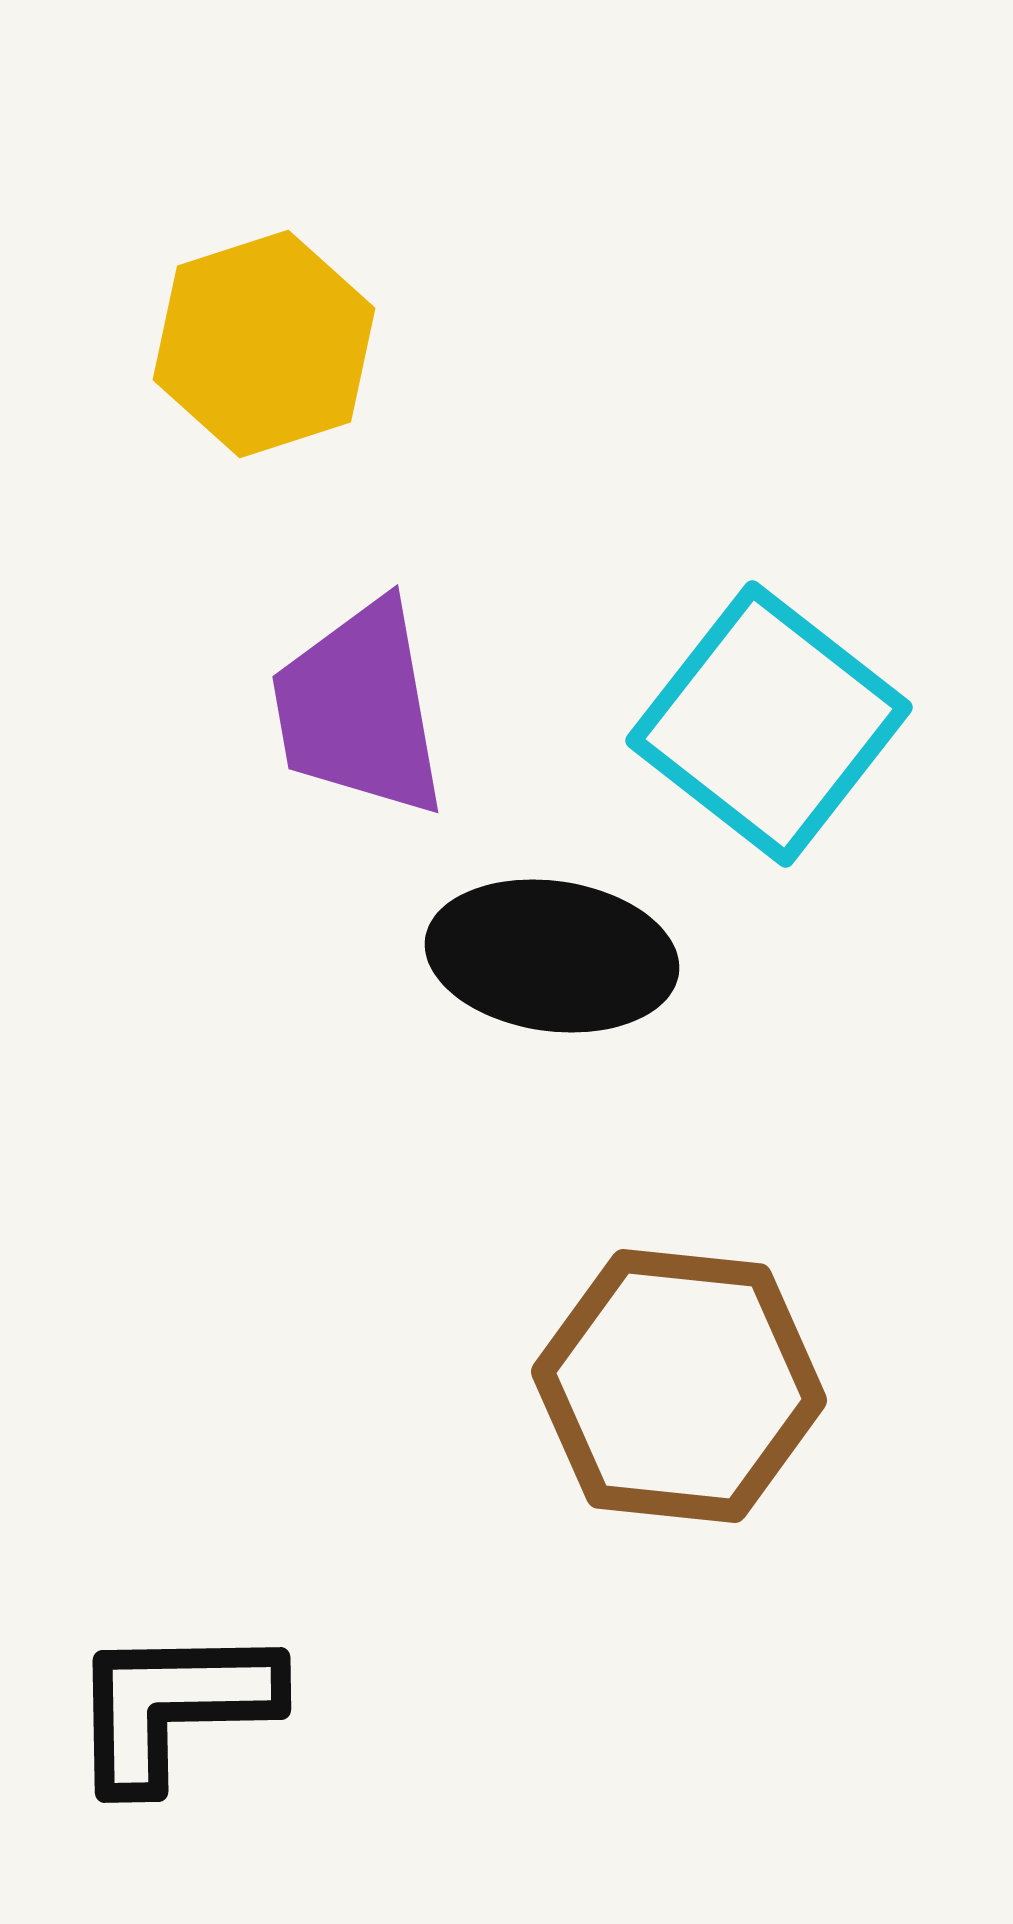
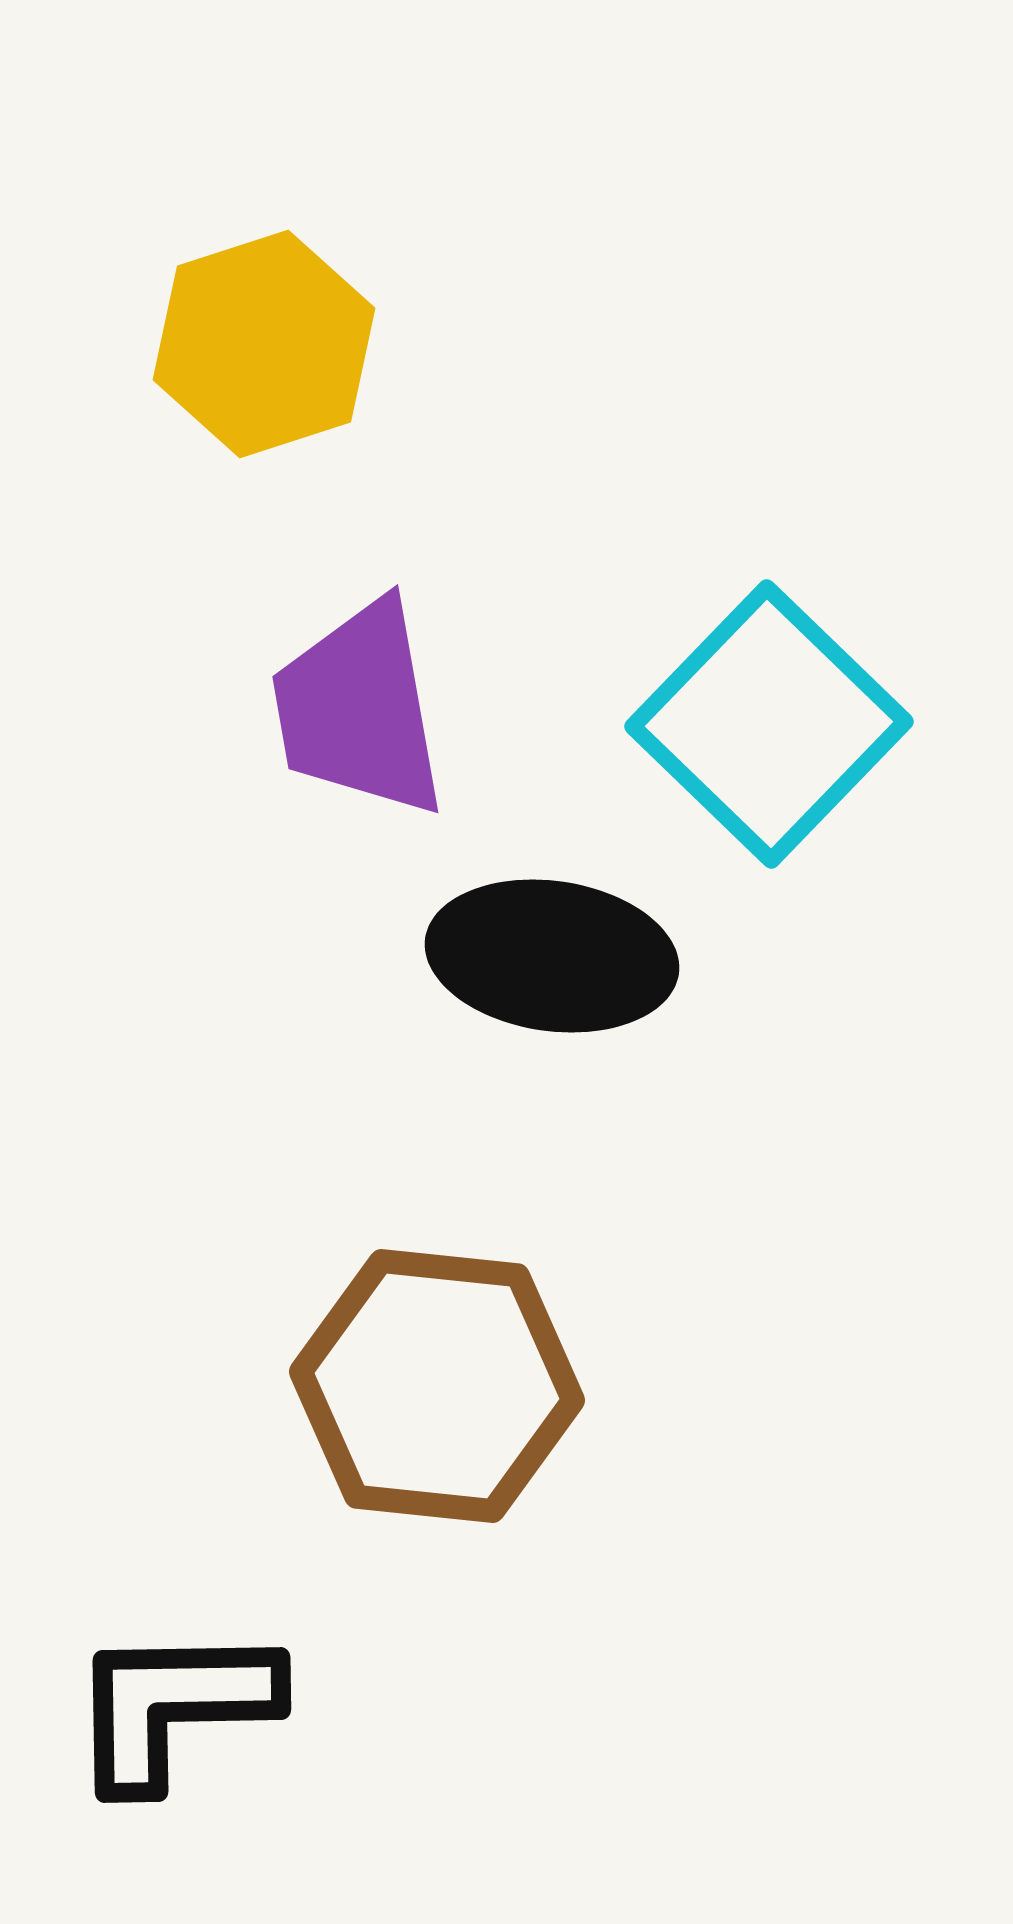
cyan square: rotated 6 degrees clockwise
brown hexagon: moved 242 px left
